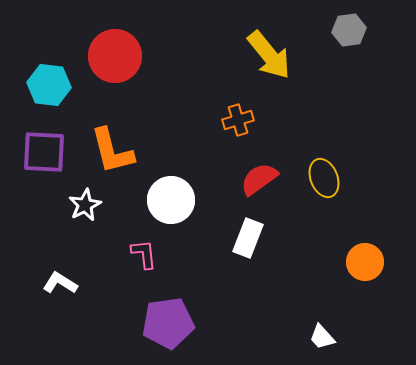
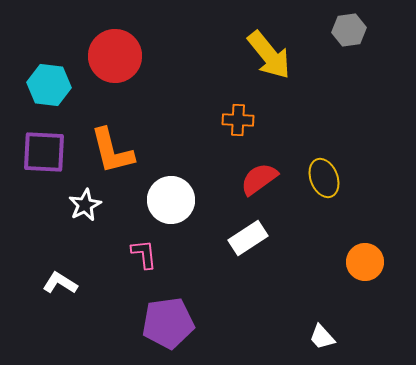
orange cross: rotated 20 degrees clockwise
white rectangle: rotated 36 degrees clockwise
